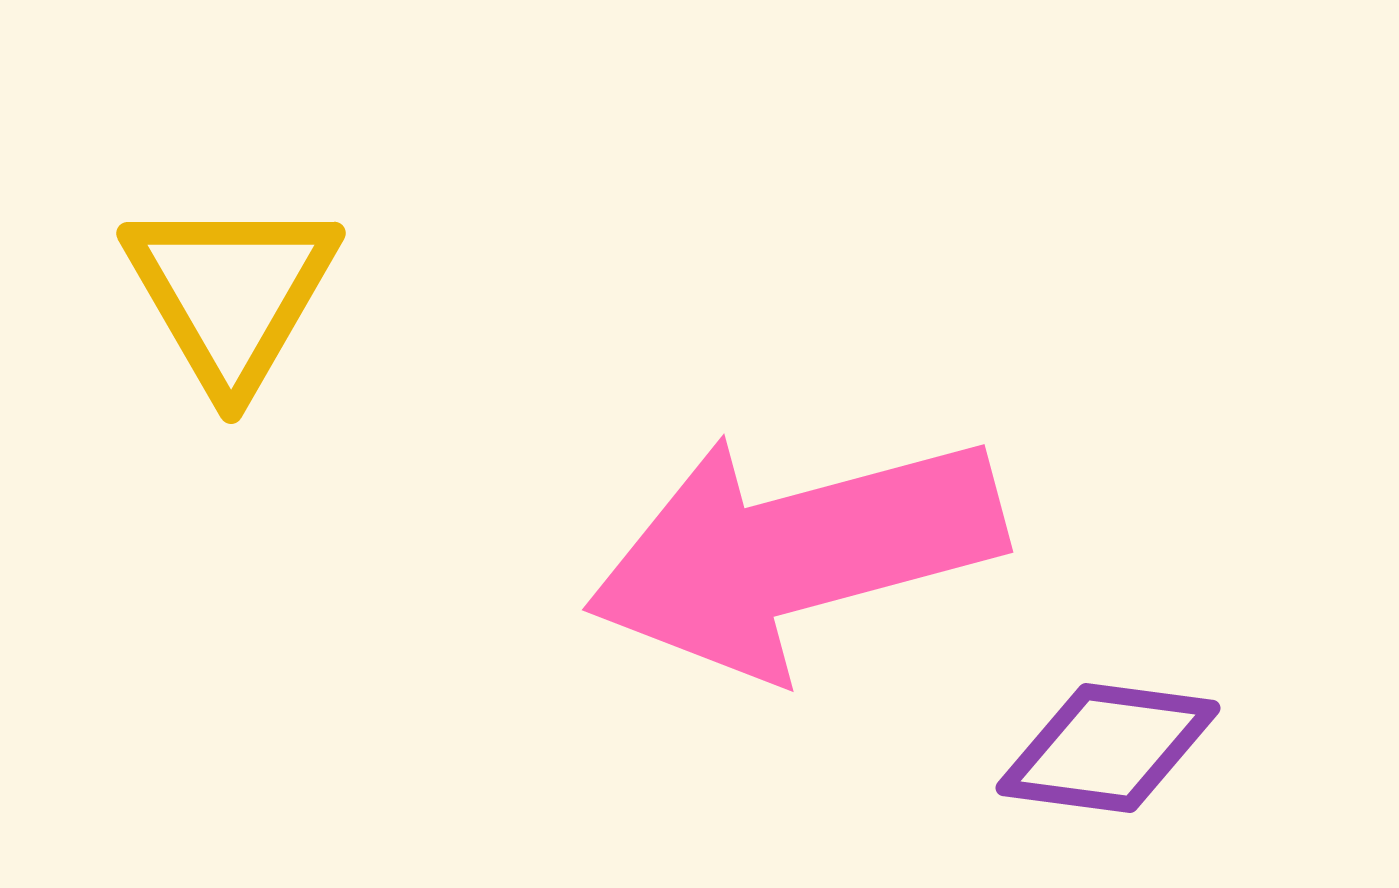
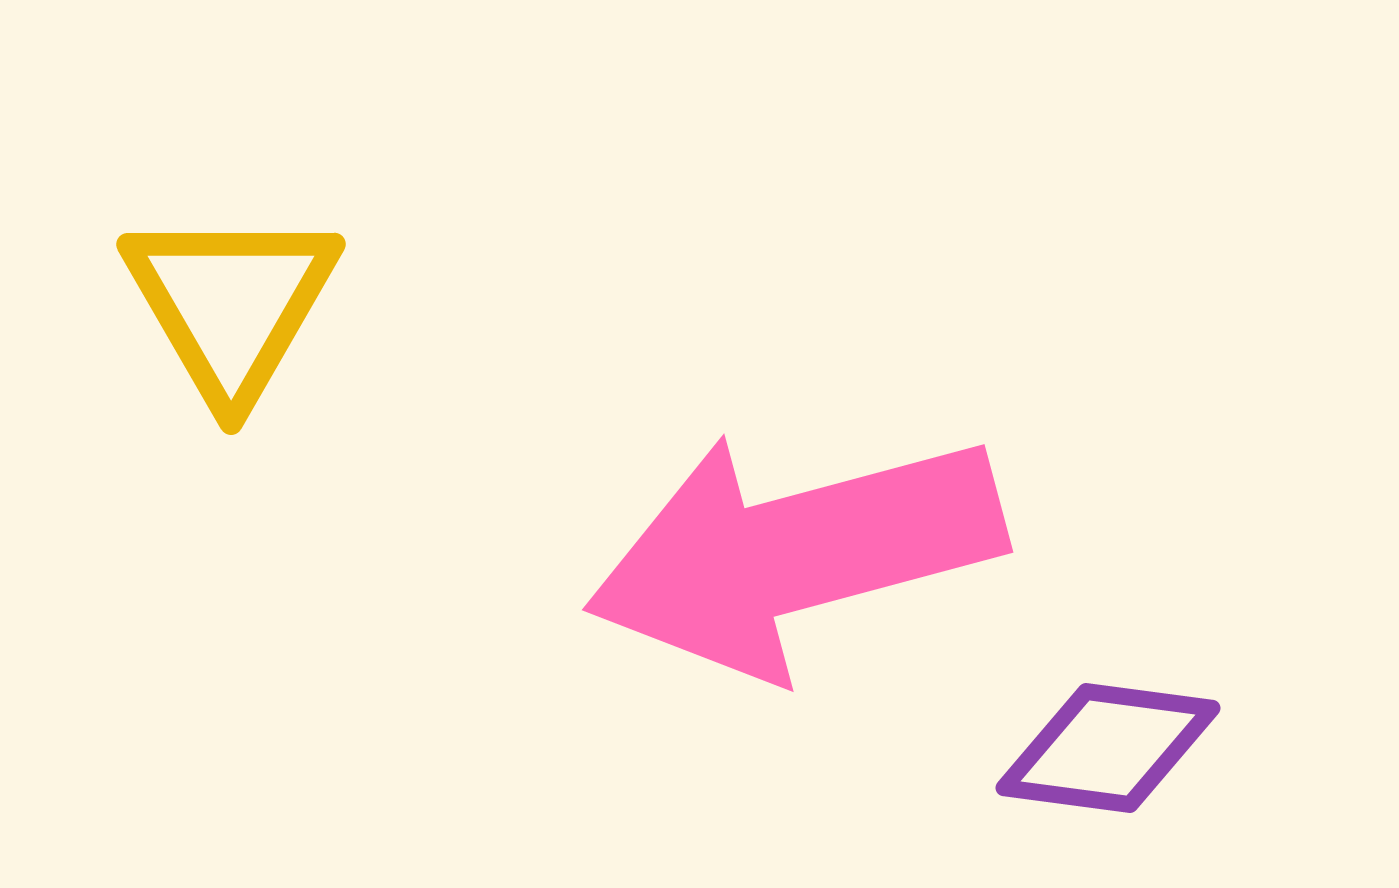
yellow triangle: moved 11 px down
